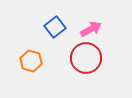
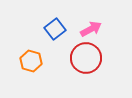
blue square: moved 2 px down
